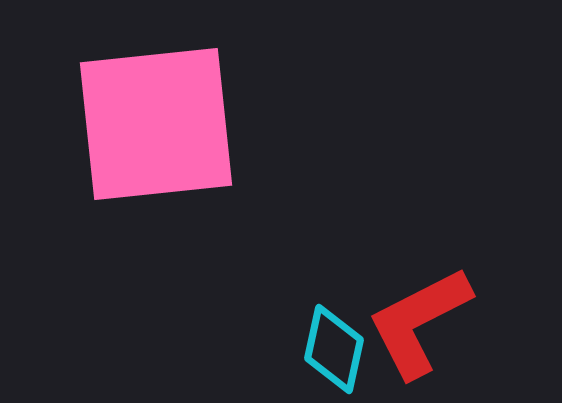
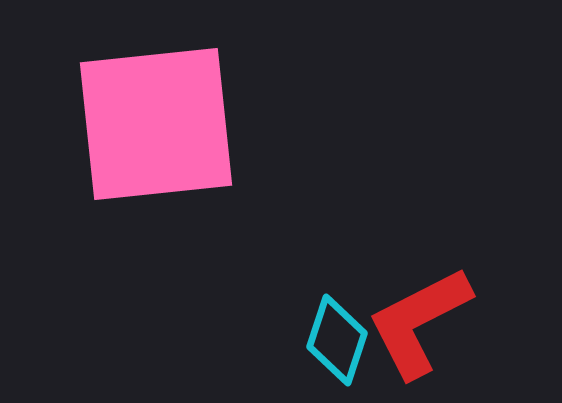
cyan diamond: moved 3 px right, 9 px up; rotated 6 degrees clockwise
